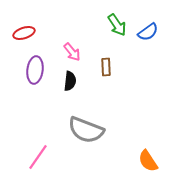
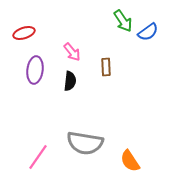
green arrow: moved 6 px right, 4 px up
gray semicircle: moved 1 px left, 13 px down; rotated 12 degrees counterclockwise
orange semicircle: moved 18 px left
